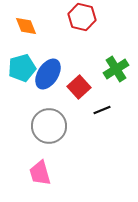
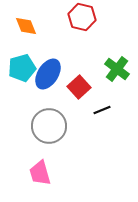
green cross: moved 1 px right; rotated 20 degrees counterclockwise
